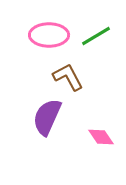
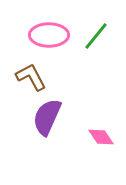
green line: rotated 20 degrees counterclockwise
brown L-shape: moved 37 px left
